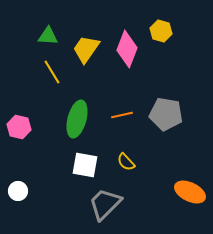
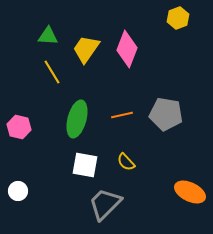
yellow hexagon: moved 17 px right, 13 px up; rotated 25 degrees clockwise
